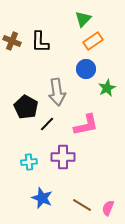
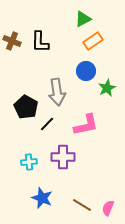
green triangle: rotated 18 degrees clockwise
blue circle: moved 2 px down
